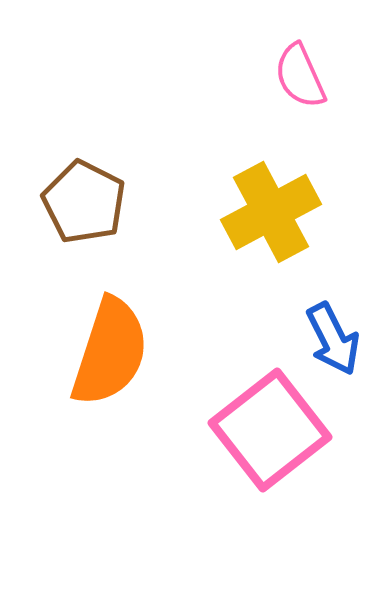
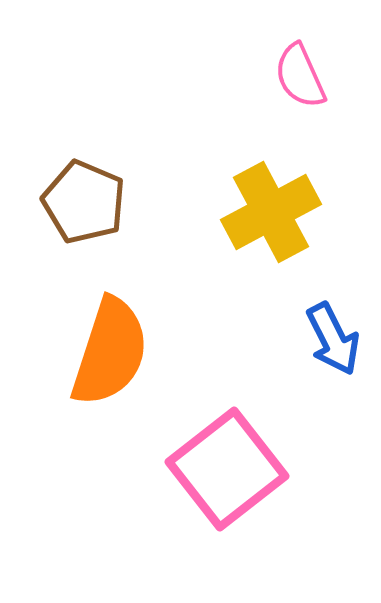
brown pentagon: rotated 4 degrees counterclockwise
pink square: moved 43 px left, 39 px down
